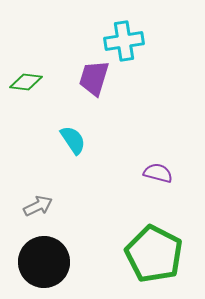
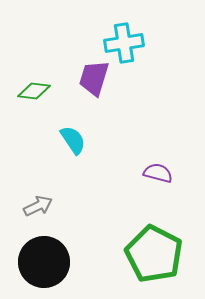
cyan cross: moved 2 px down
green diamond: moved 8 px right, 9 px down
